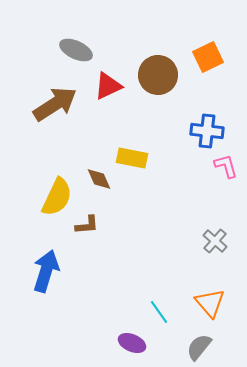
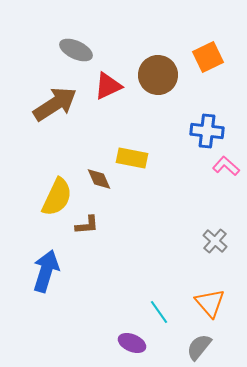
pink L-shape: rotated 32 degrees counterclockwise
